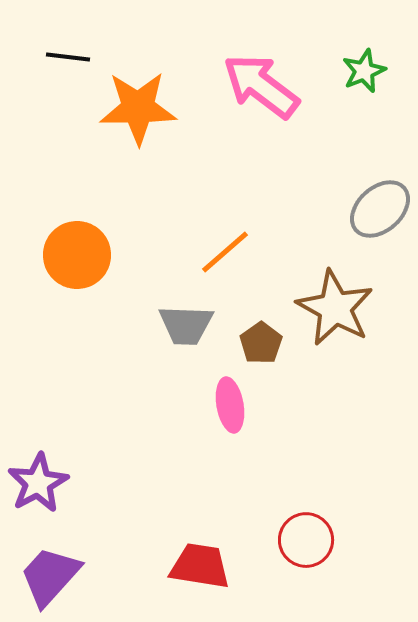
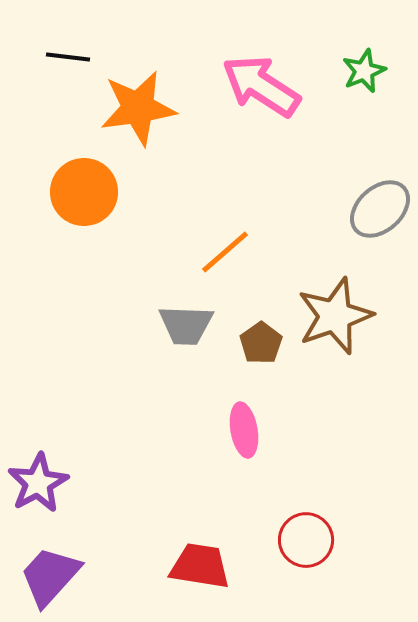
pink arrow: rotated 4 degrees counterclockwise
orange star: rotated 8 degrees counterclockwise
orange circle: moved 7 px right, 63 px up
brown star: moved 8 px down; rotated 24 degrees clockwise
pink ellipse: moved 14 px right, 25 px down
